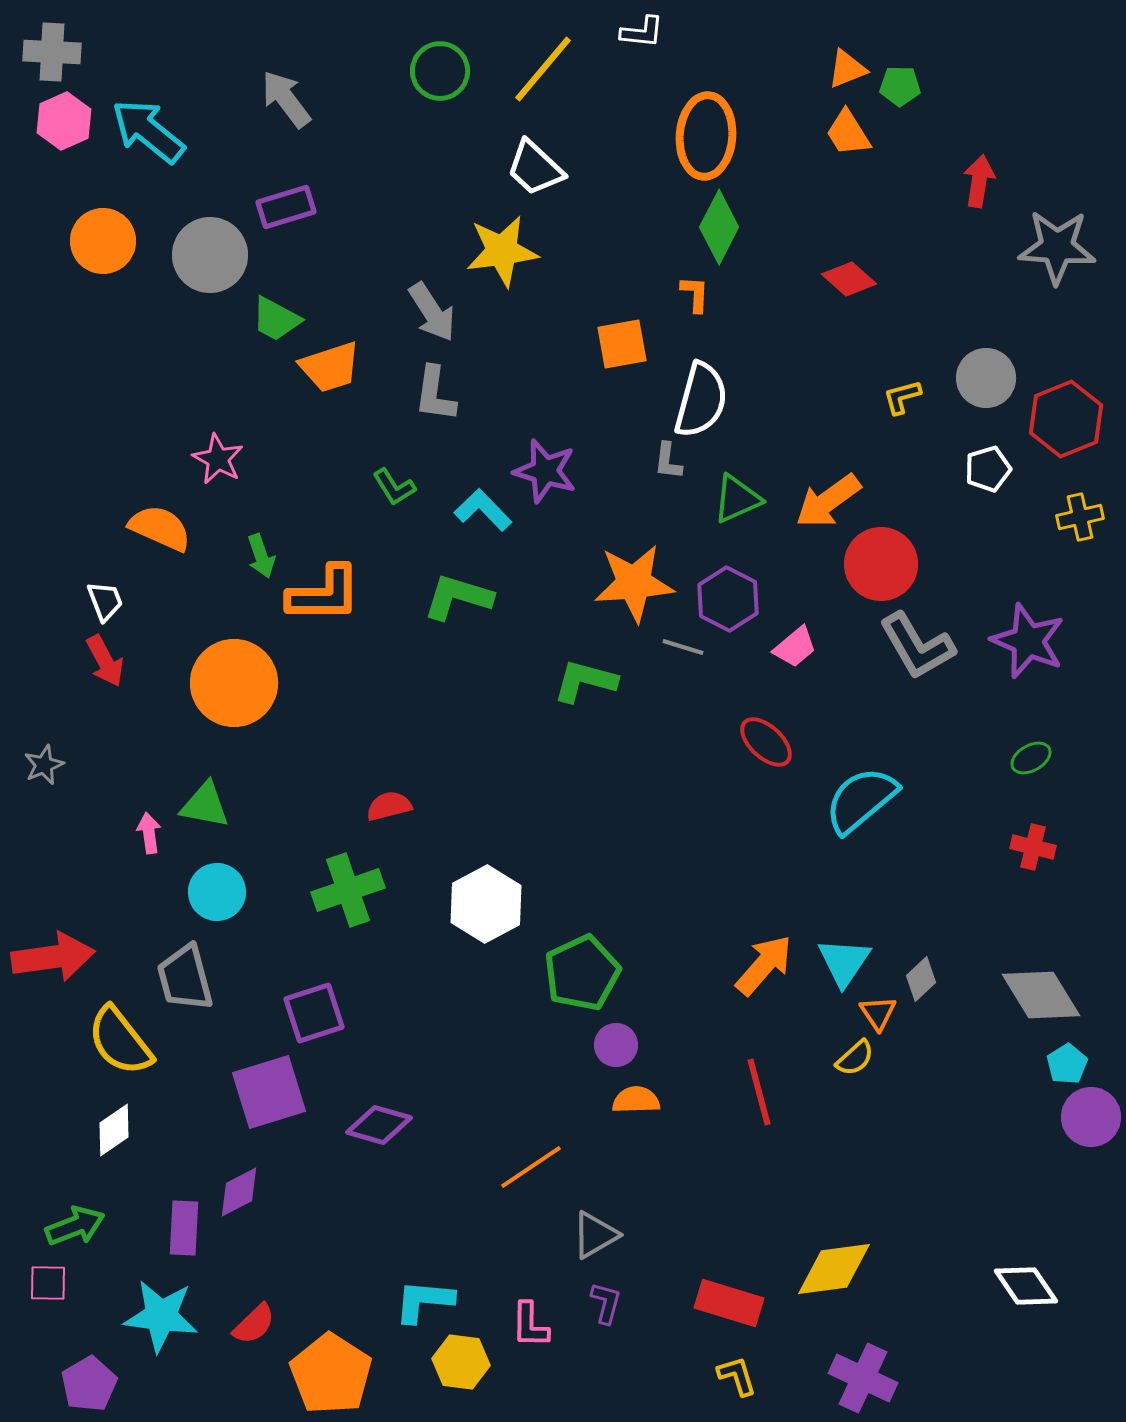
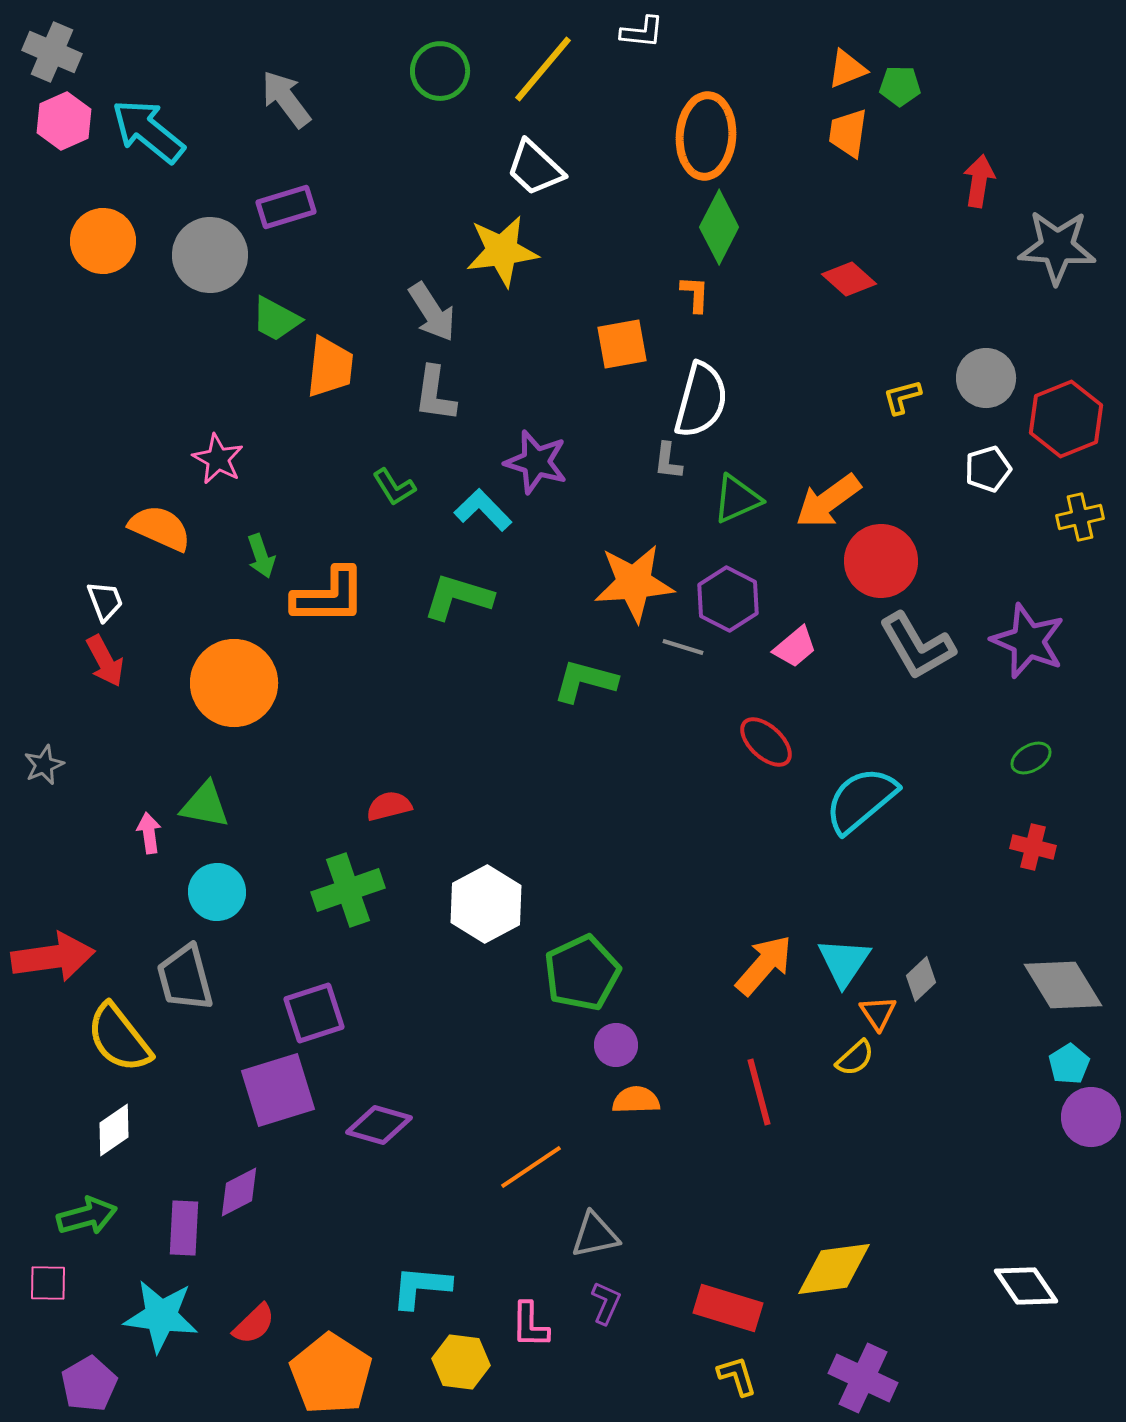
gray cross at (52, 52): rotated 20 degrees clockwise
orange trapezoid at (848, 133): rotated 40 degrees clockwise
orange trapezoid at (330, 367): rotated 66 degrees counterclockwise
purple star at (545, 471): moved 9 px left, 9 px up
red circle at (881, 564): moved 3 px up
orange L-shape at (324, 594): moved 5 px right, 2 px down
gray diamond at (1041, 995): moved 22 px right, 10 px up
yellow semicircle at (120, 1041): moved 1 px left, 3 px up
cyan pentagon at (1067, 1064): moved 2 px right
purple square at (269, 1092): moved 9 px right, 2 px up
green arrow at (75, 1226): moved 12 px right, 10 px up; rotated 6 degrees clockwise
gray triangle at (595, 1235): rotated 18 degrees clockwise
cyan L-shape at (424, 1301): moved 3 px left, 14 px up
purple L-shape at (606, 1303): rotated 9 degrees clockwise
red rectangle at (729, 1303): moved 1 px left, 5 px down
